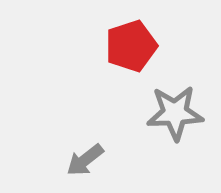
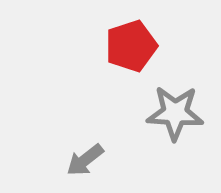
gray star: rotated 6 degrees clockwise
